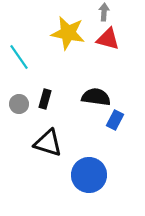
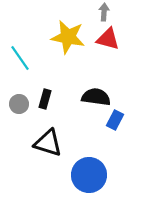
yellow star: moved 4 px down
cyan line: moved 1 px right, 1 px down
